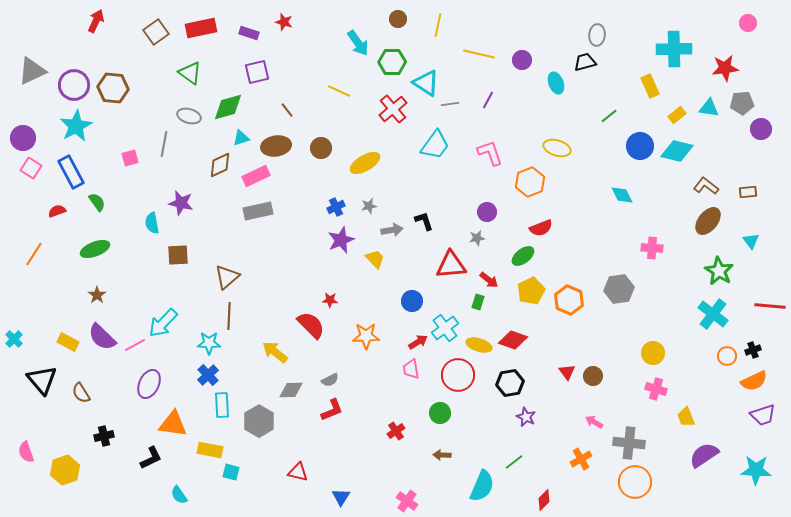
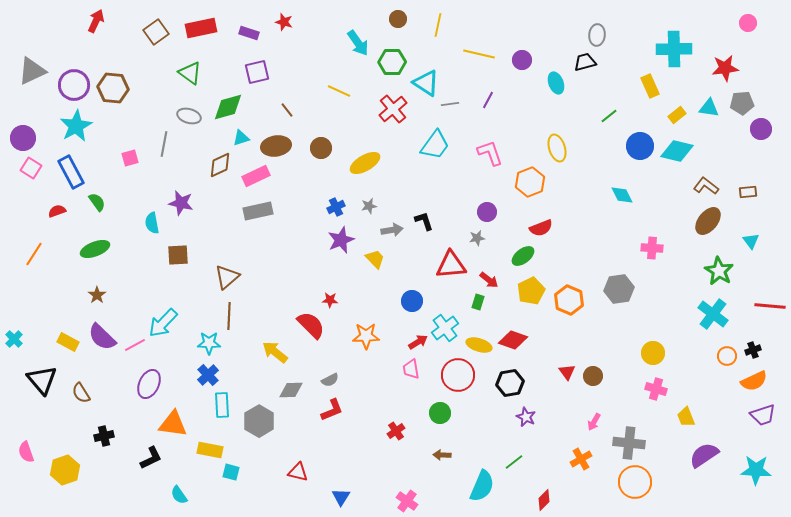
yellow ellipse at (557, 148): rotated 56 degrees clockwise
pink arrow at (594, 422): rotated 90 degrees counterclockwise
